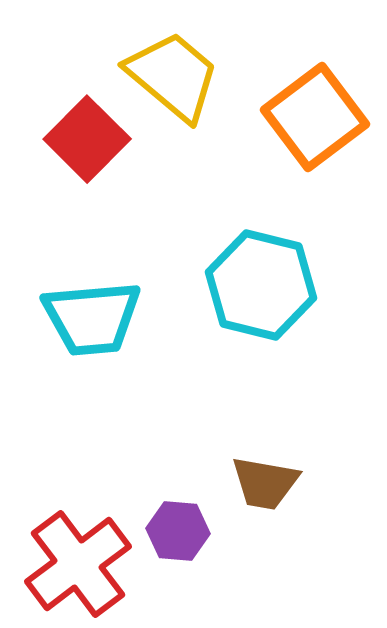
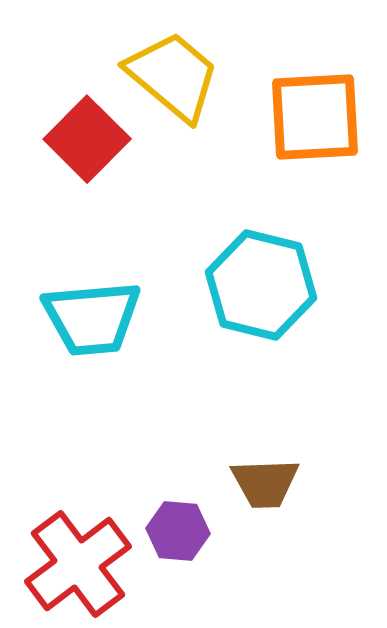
orange square: rotated 34 degrees clockwise
brown trapezoid: rotated 12 degrees counterclockwise
